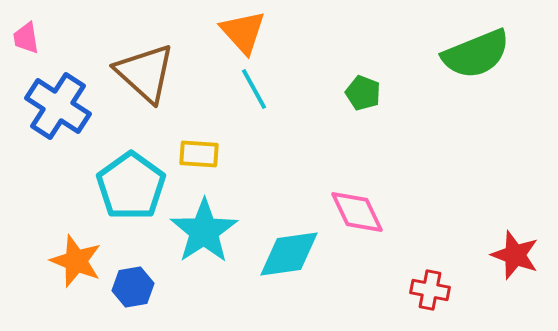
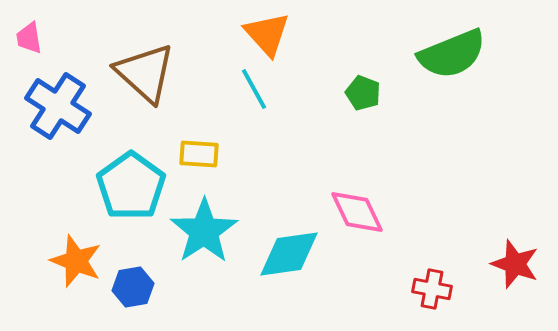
orange triangle: moved 24 px right, 2 px down
pink trapezoid: moved 3 px right
green semicircle: moved 24 px left
red star: moved 9 px down
red cross: moved 2 px right, 1 px up
